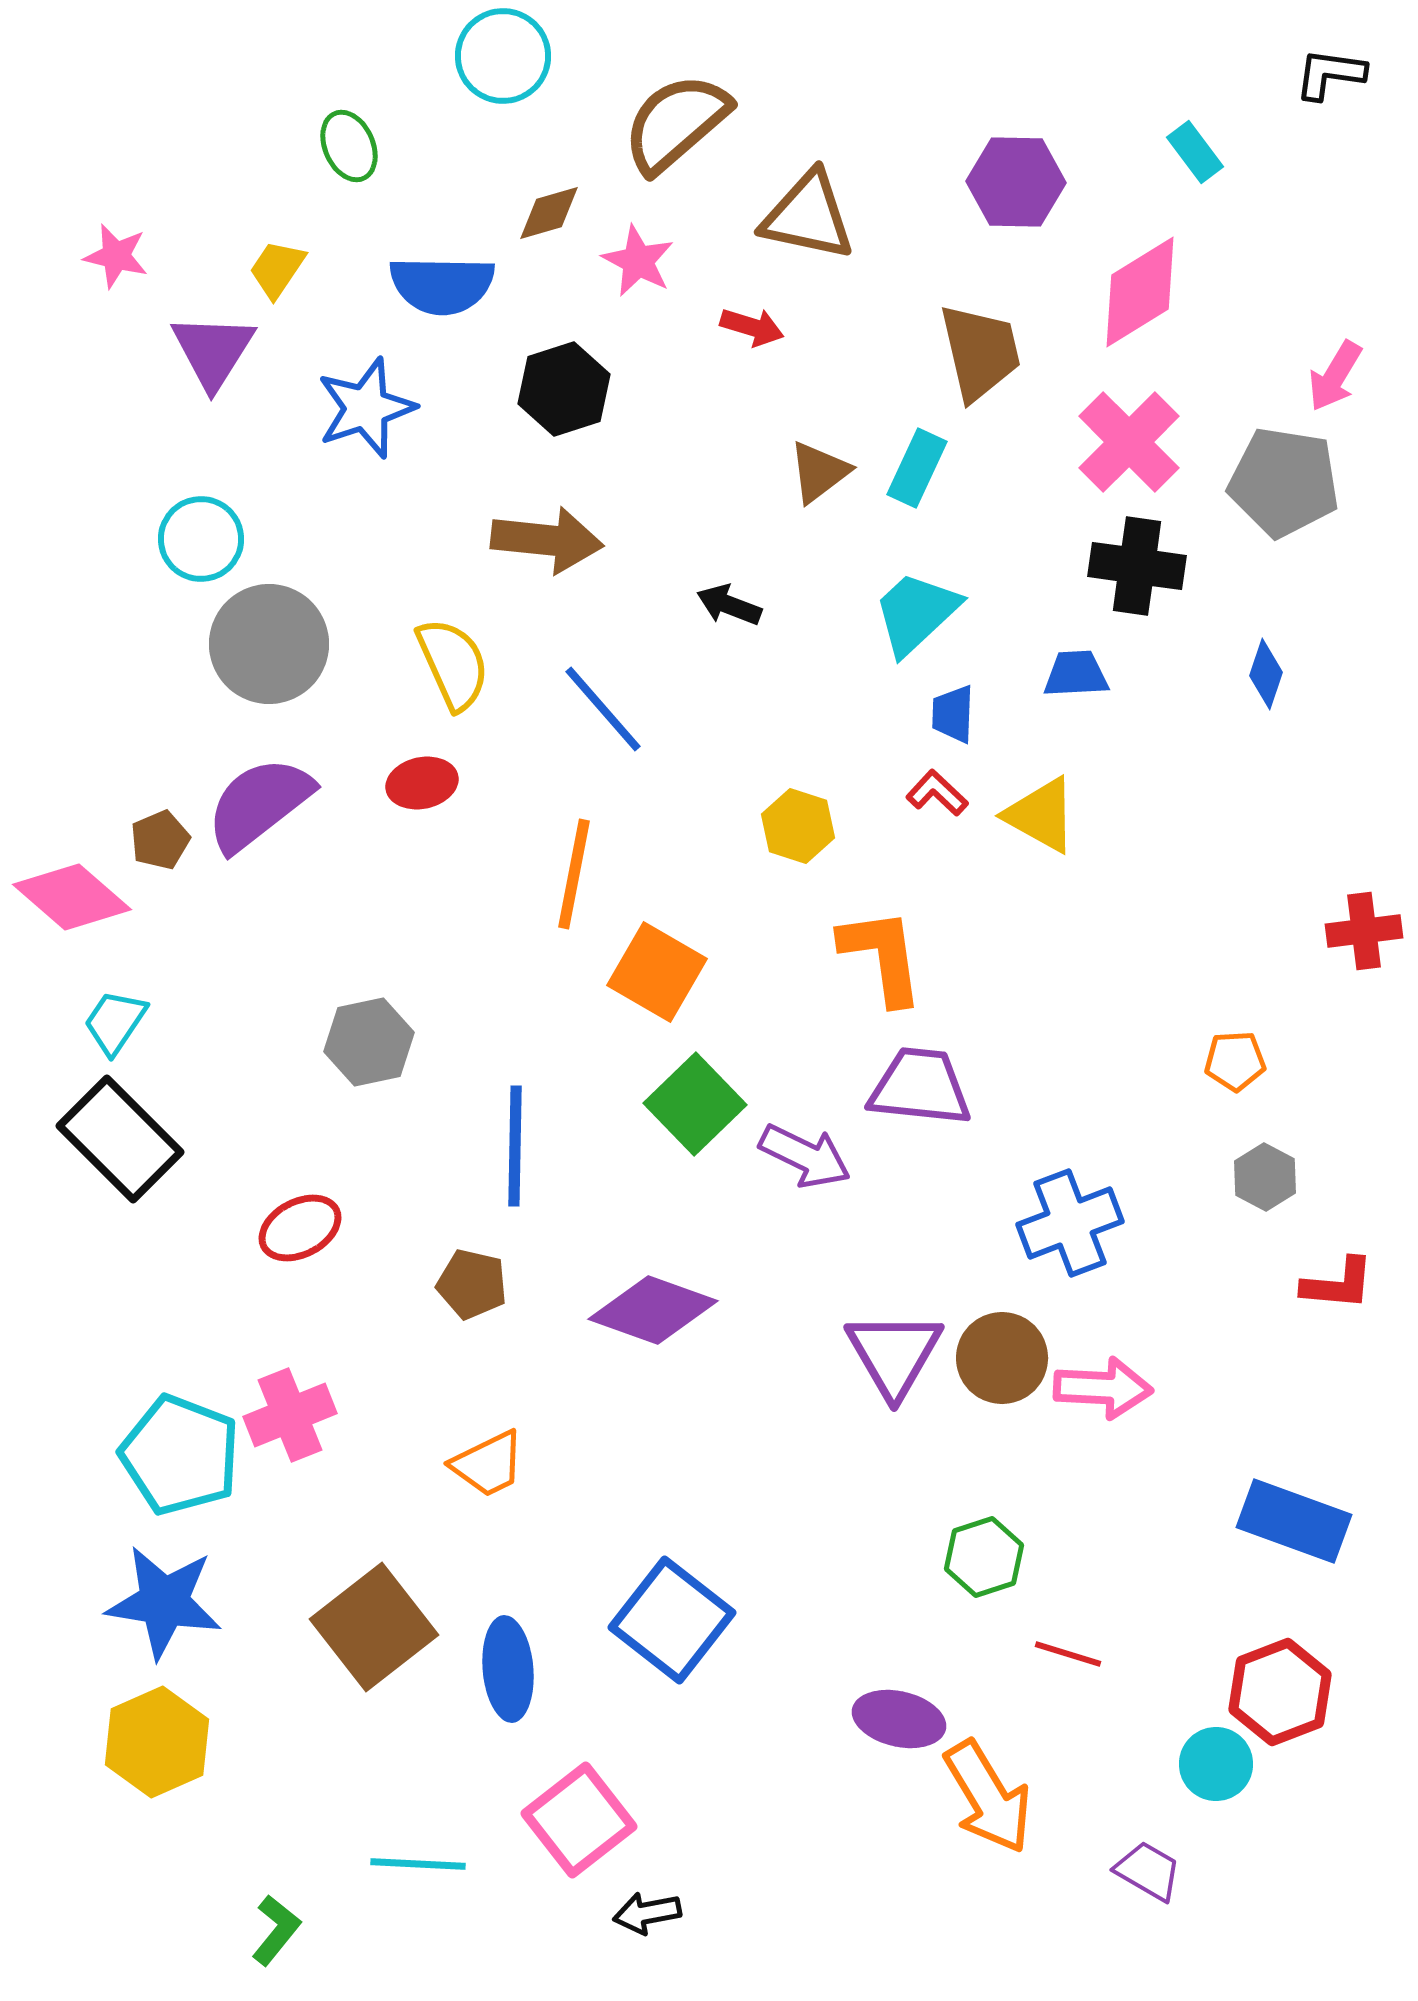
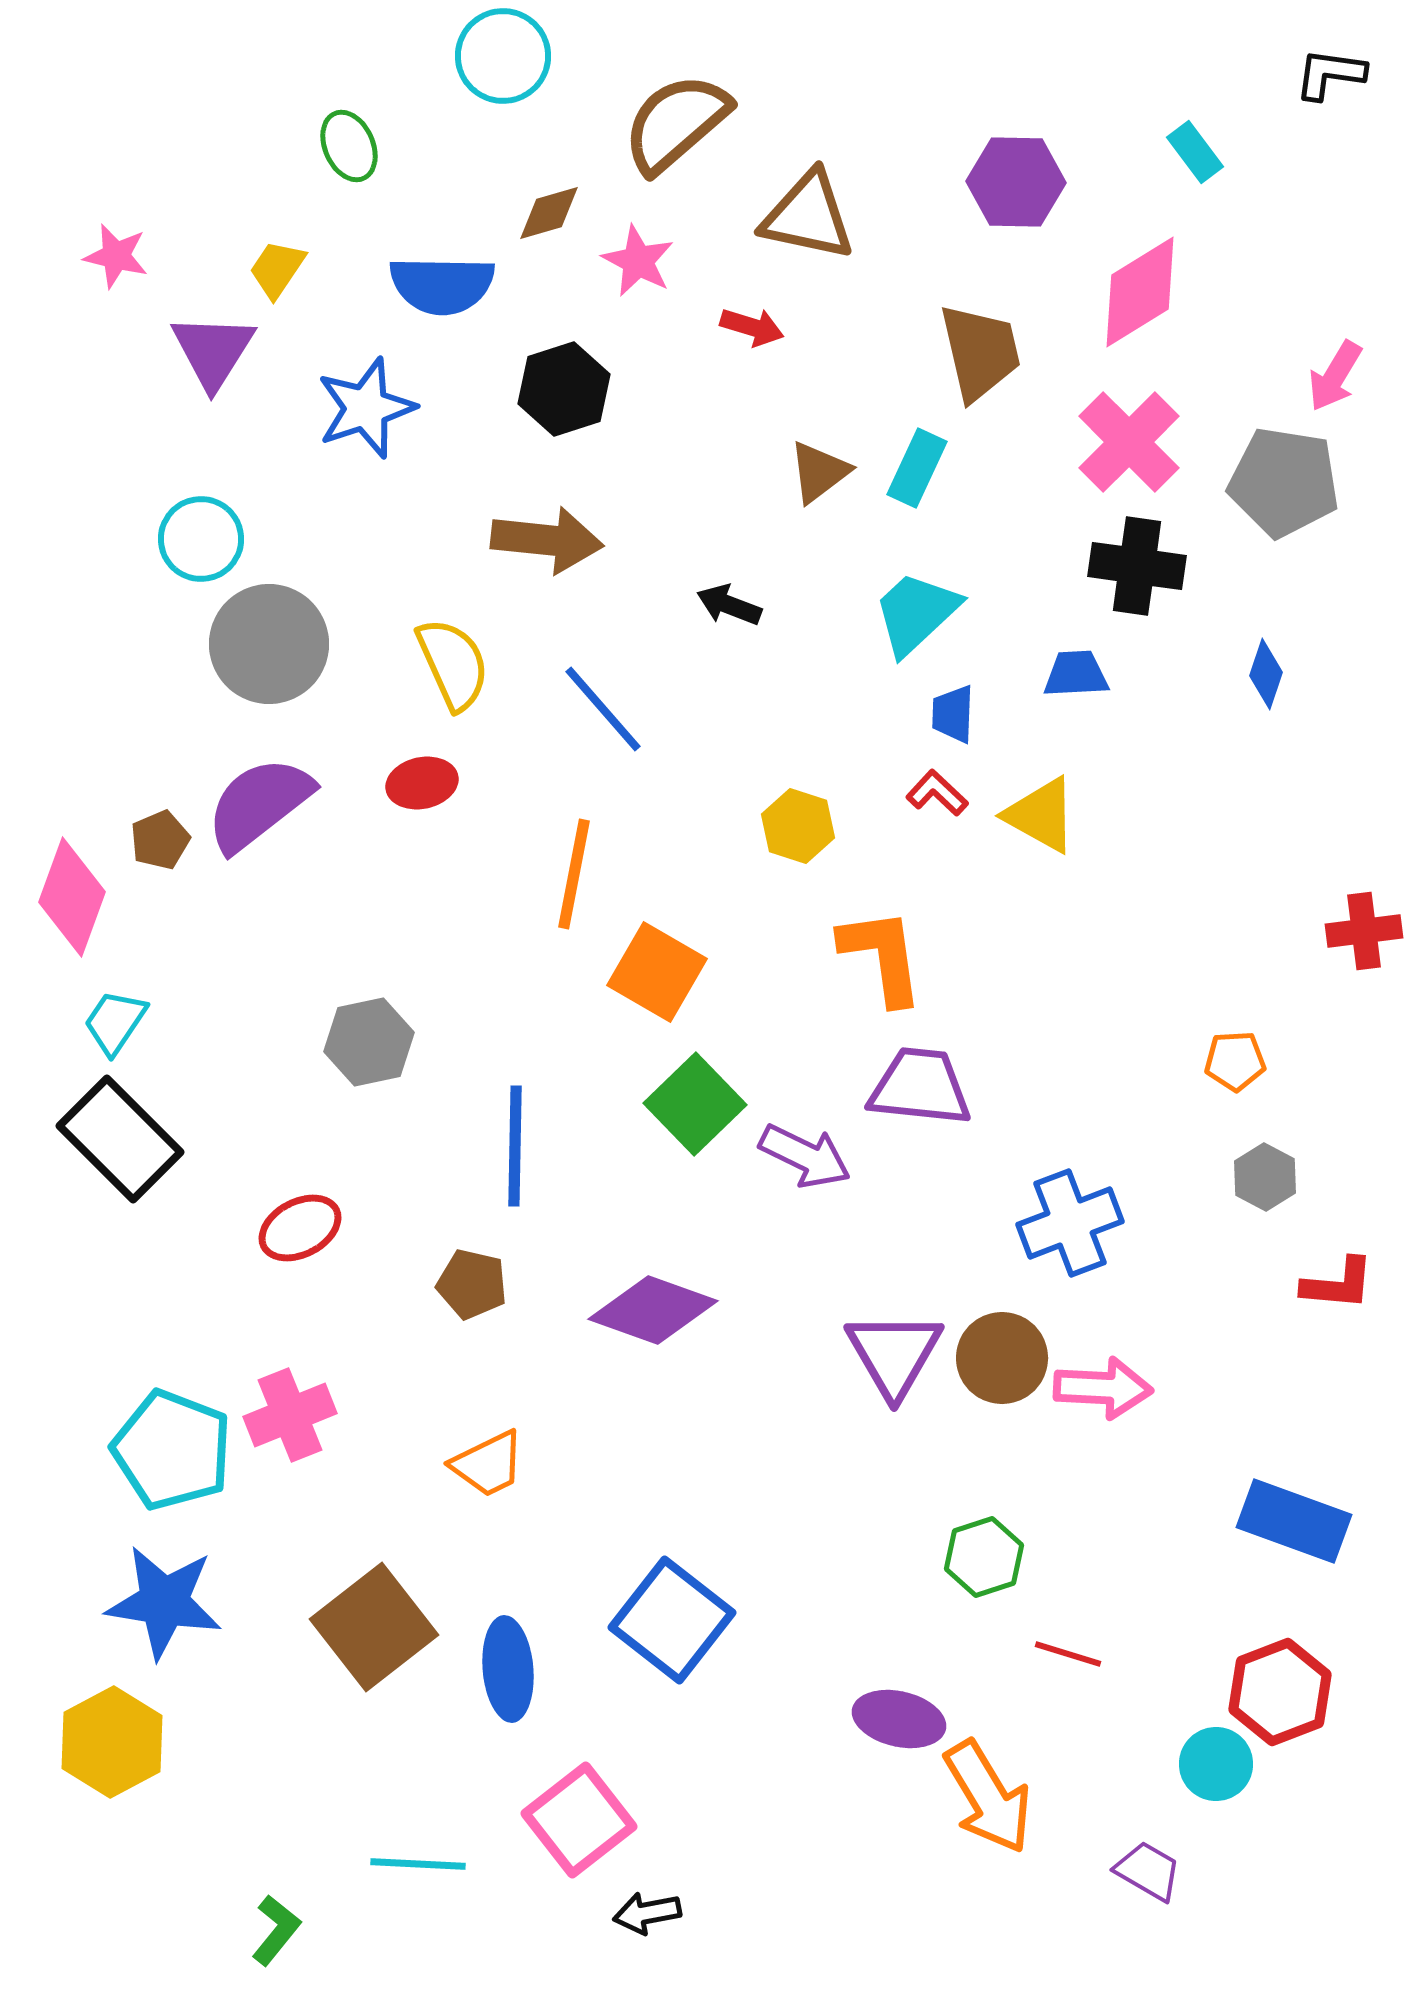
pink diamond at (72, 897): rotated 69 degrees clockwise
cyan pentagon at (180, 1455): moved 8 px left, 5 px up
yellow hexagon at (157, 1742): moved 45 px left; rotated 4 degrees counterclockwise
